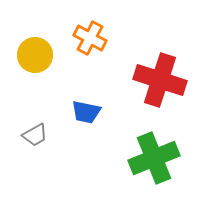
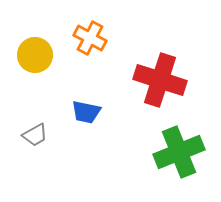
green cross: moved 25 px right, 6 px up
